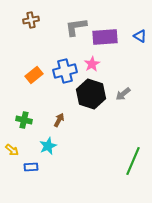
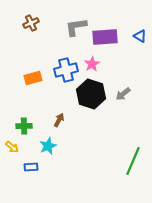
brown cross: moved 3 px down; rotated 14 degrees counterclockwise
blue cross: moved 1 px right, 1 px up
orange rectangle: moved 1 px left, 3 px down; rotated 24 degrees clockwise
green cross: moved 6 px down; rotated 14 degrees counterclockwise
yellow arrow: moved 3 px up
